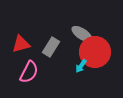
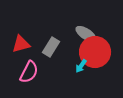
gray ellipse: moved 4 px right
